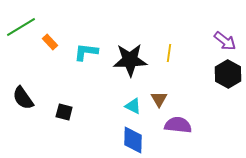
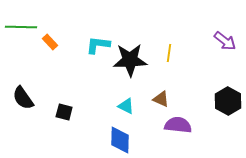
green line: rotated 32 degrees clockwise
cyan L-shape: moved 12 px right, 7 px up
black hexagon: moved 27 px down
brown triangle: moved 2 px right; rotated 36 degrees counterclockwise
cyan triangle: moved 7 px left
blue diamond: moved 13 px left
